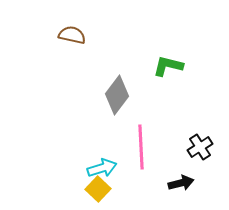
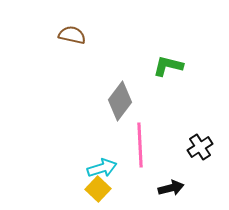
gray diamond: moved 3 px right, 6 px down
pink line: moved 1 px left, 2 px up
black arrow: moved 10 px left, 5 px down
